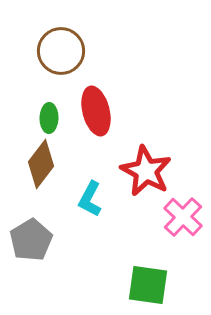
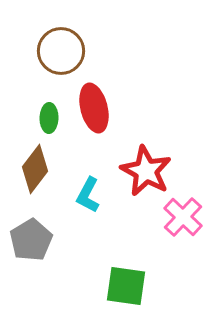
red ellipse: moved 2 px left, 3 px up
brown diamond: moved 6 px left, 5 px down
cyan L-shape: moved 2 px left, 4 px up
green square: moved 22 px left, 1 px down
